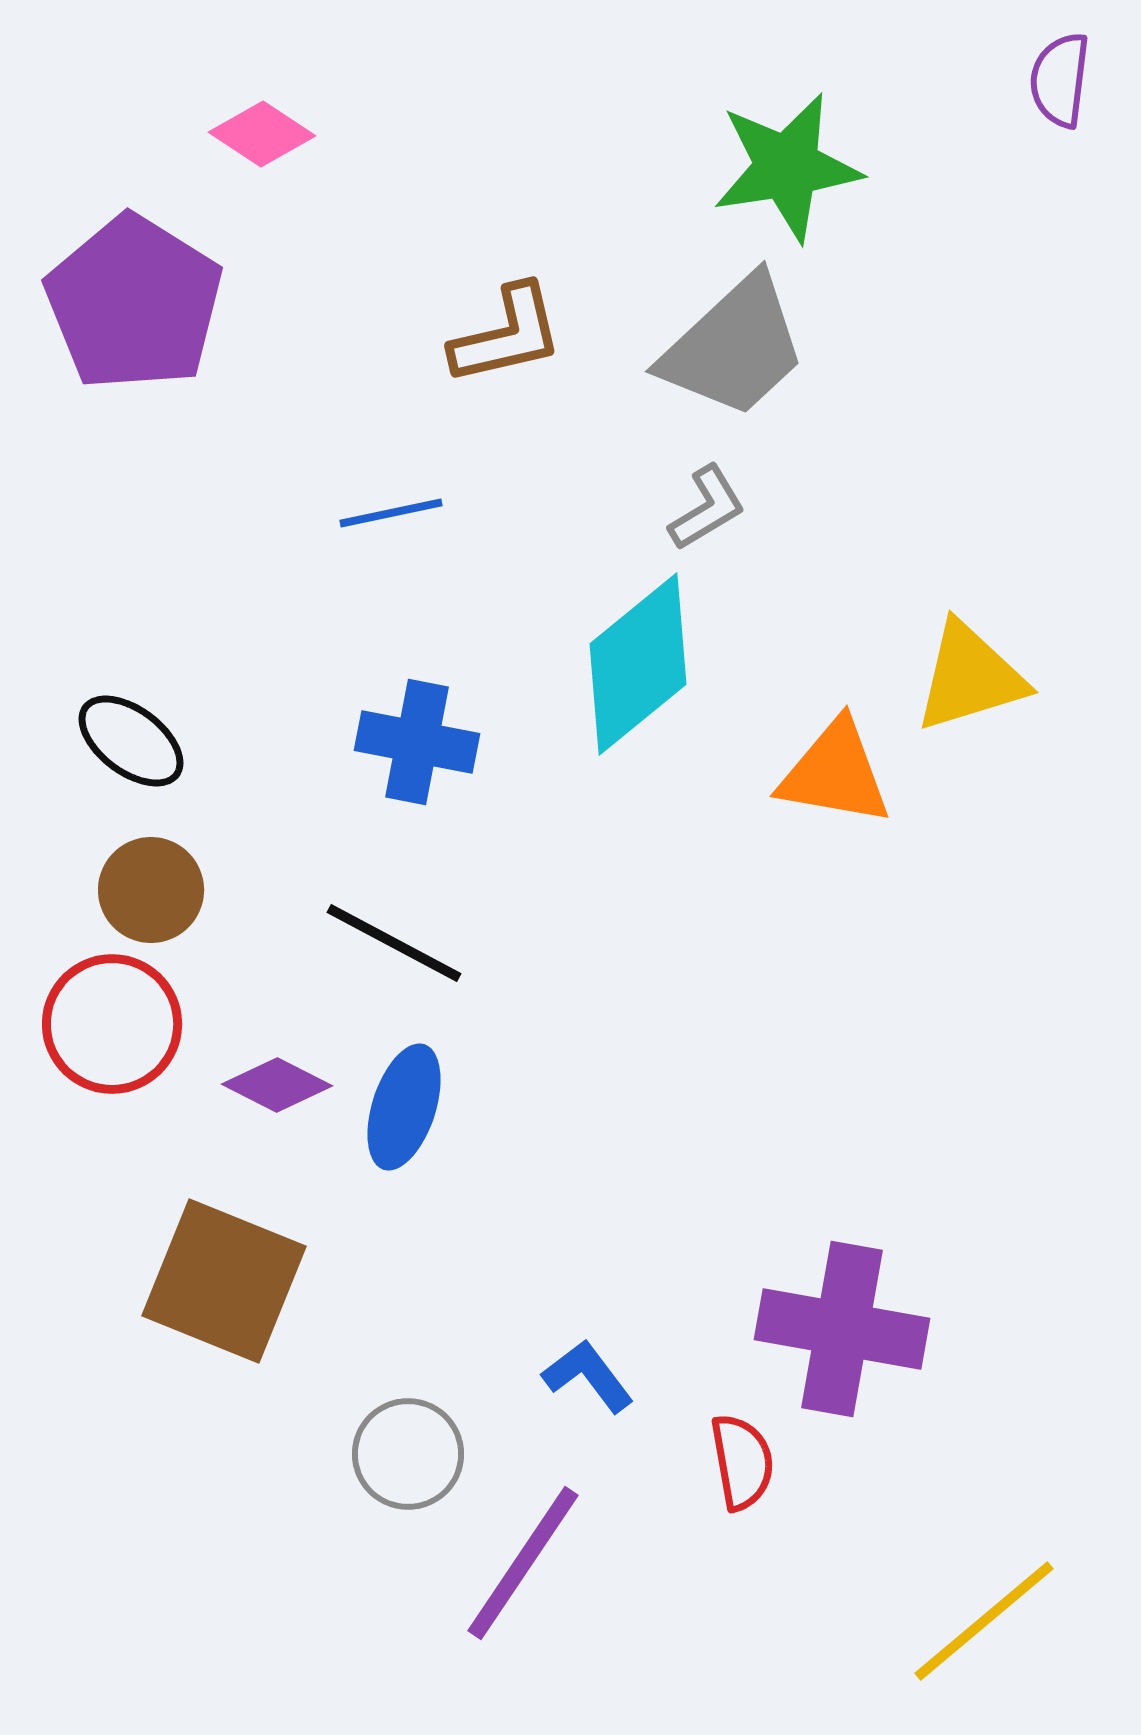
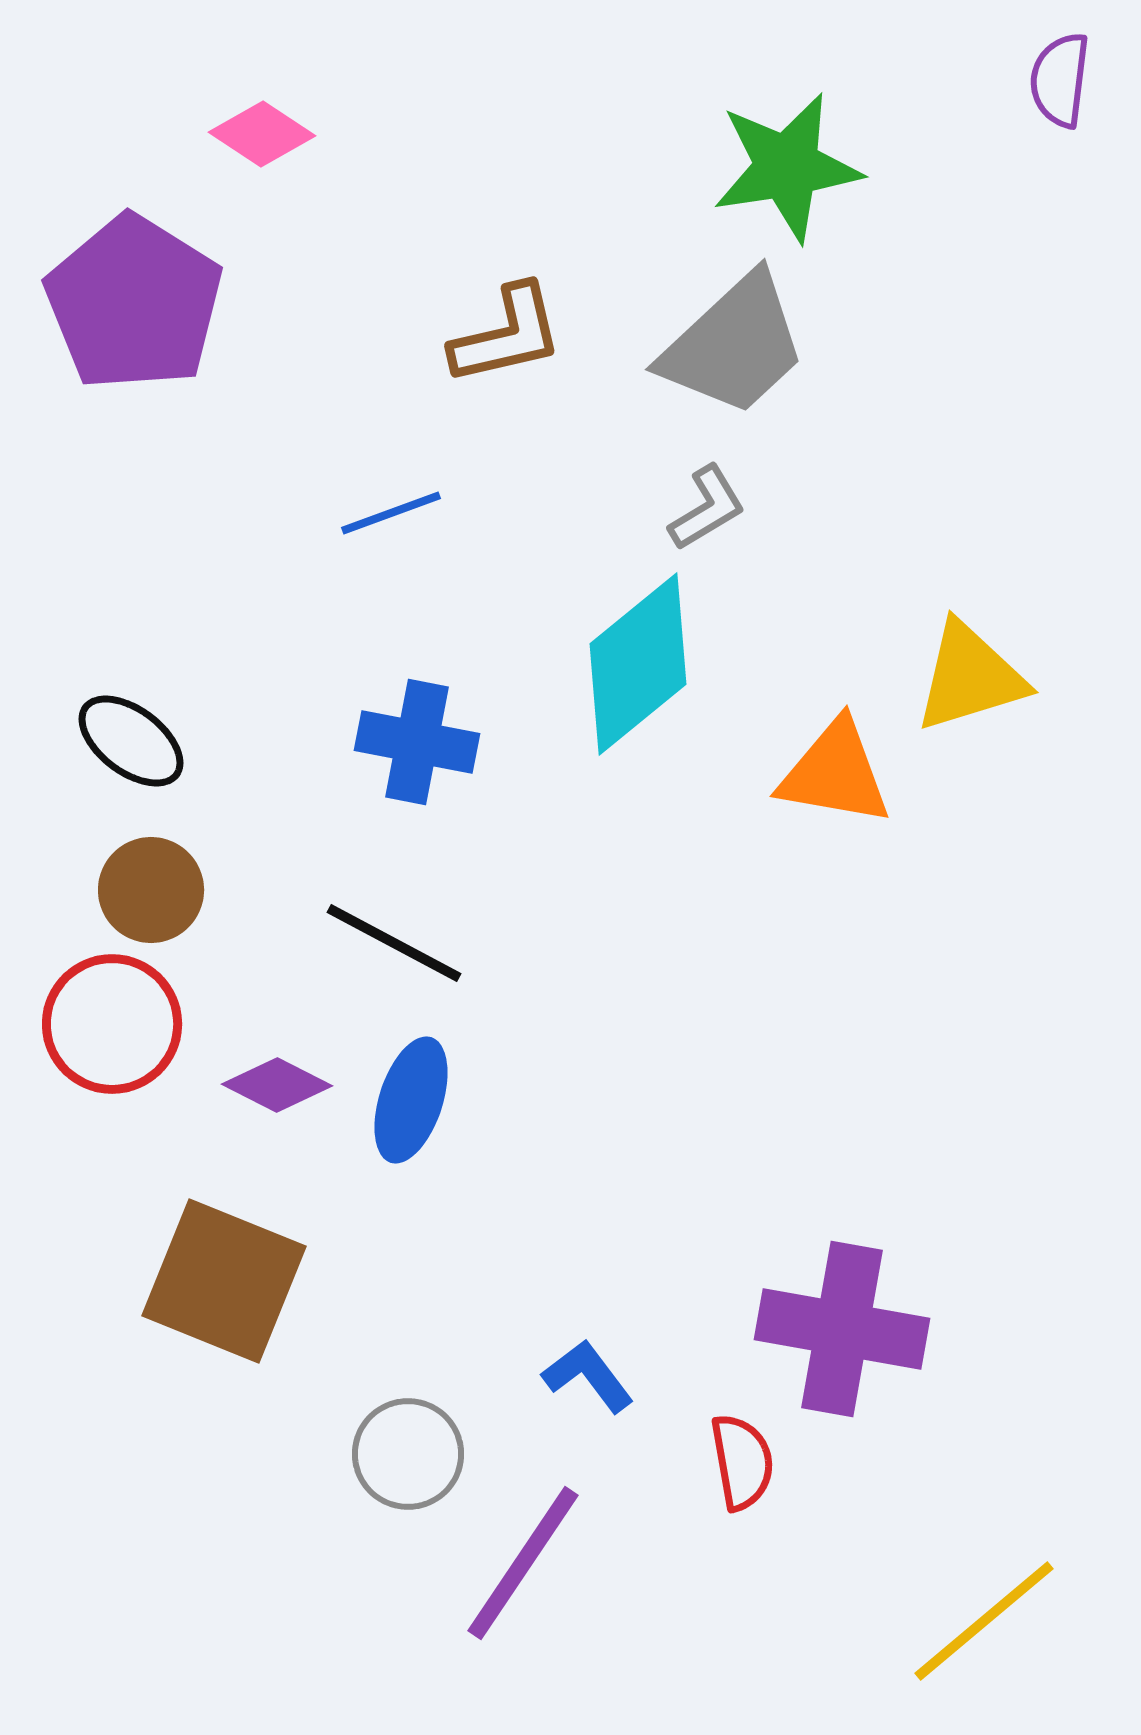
gray trapezoid: moved 2 px up
blue line: rotated 8 degrees counterclockwise
blue ellipse: moved 7 px right, 7 px up
